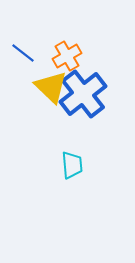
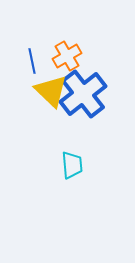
blue line: moved 9 px right, 8 px down; rotated 40 degrees clockwise
yellow triangle: moved 4 px down
